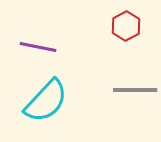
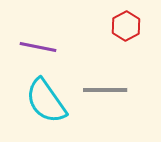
gray line: moved 30 px left
cyan semicircle: rotated 102 degrees clockwise
